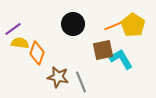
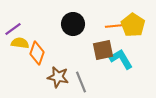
orange line: moved 1 px right; rotated 18 degrees clockwise
